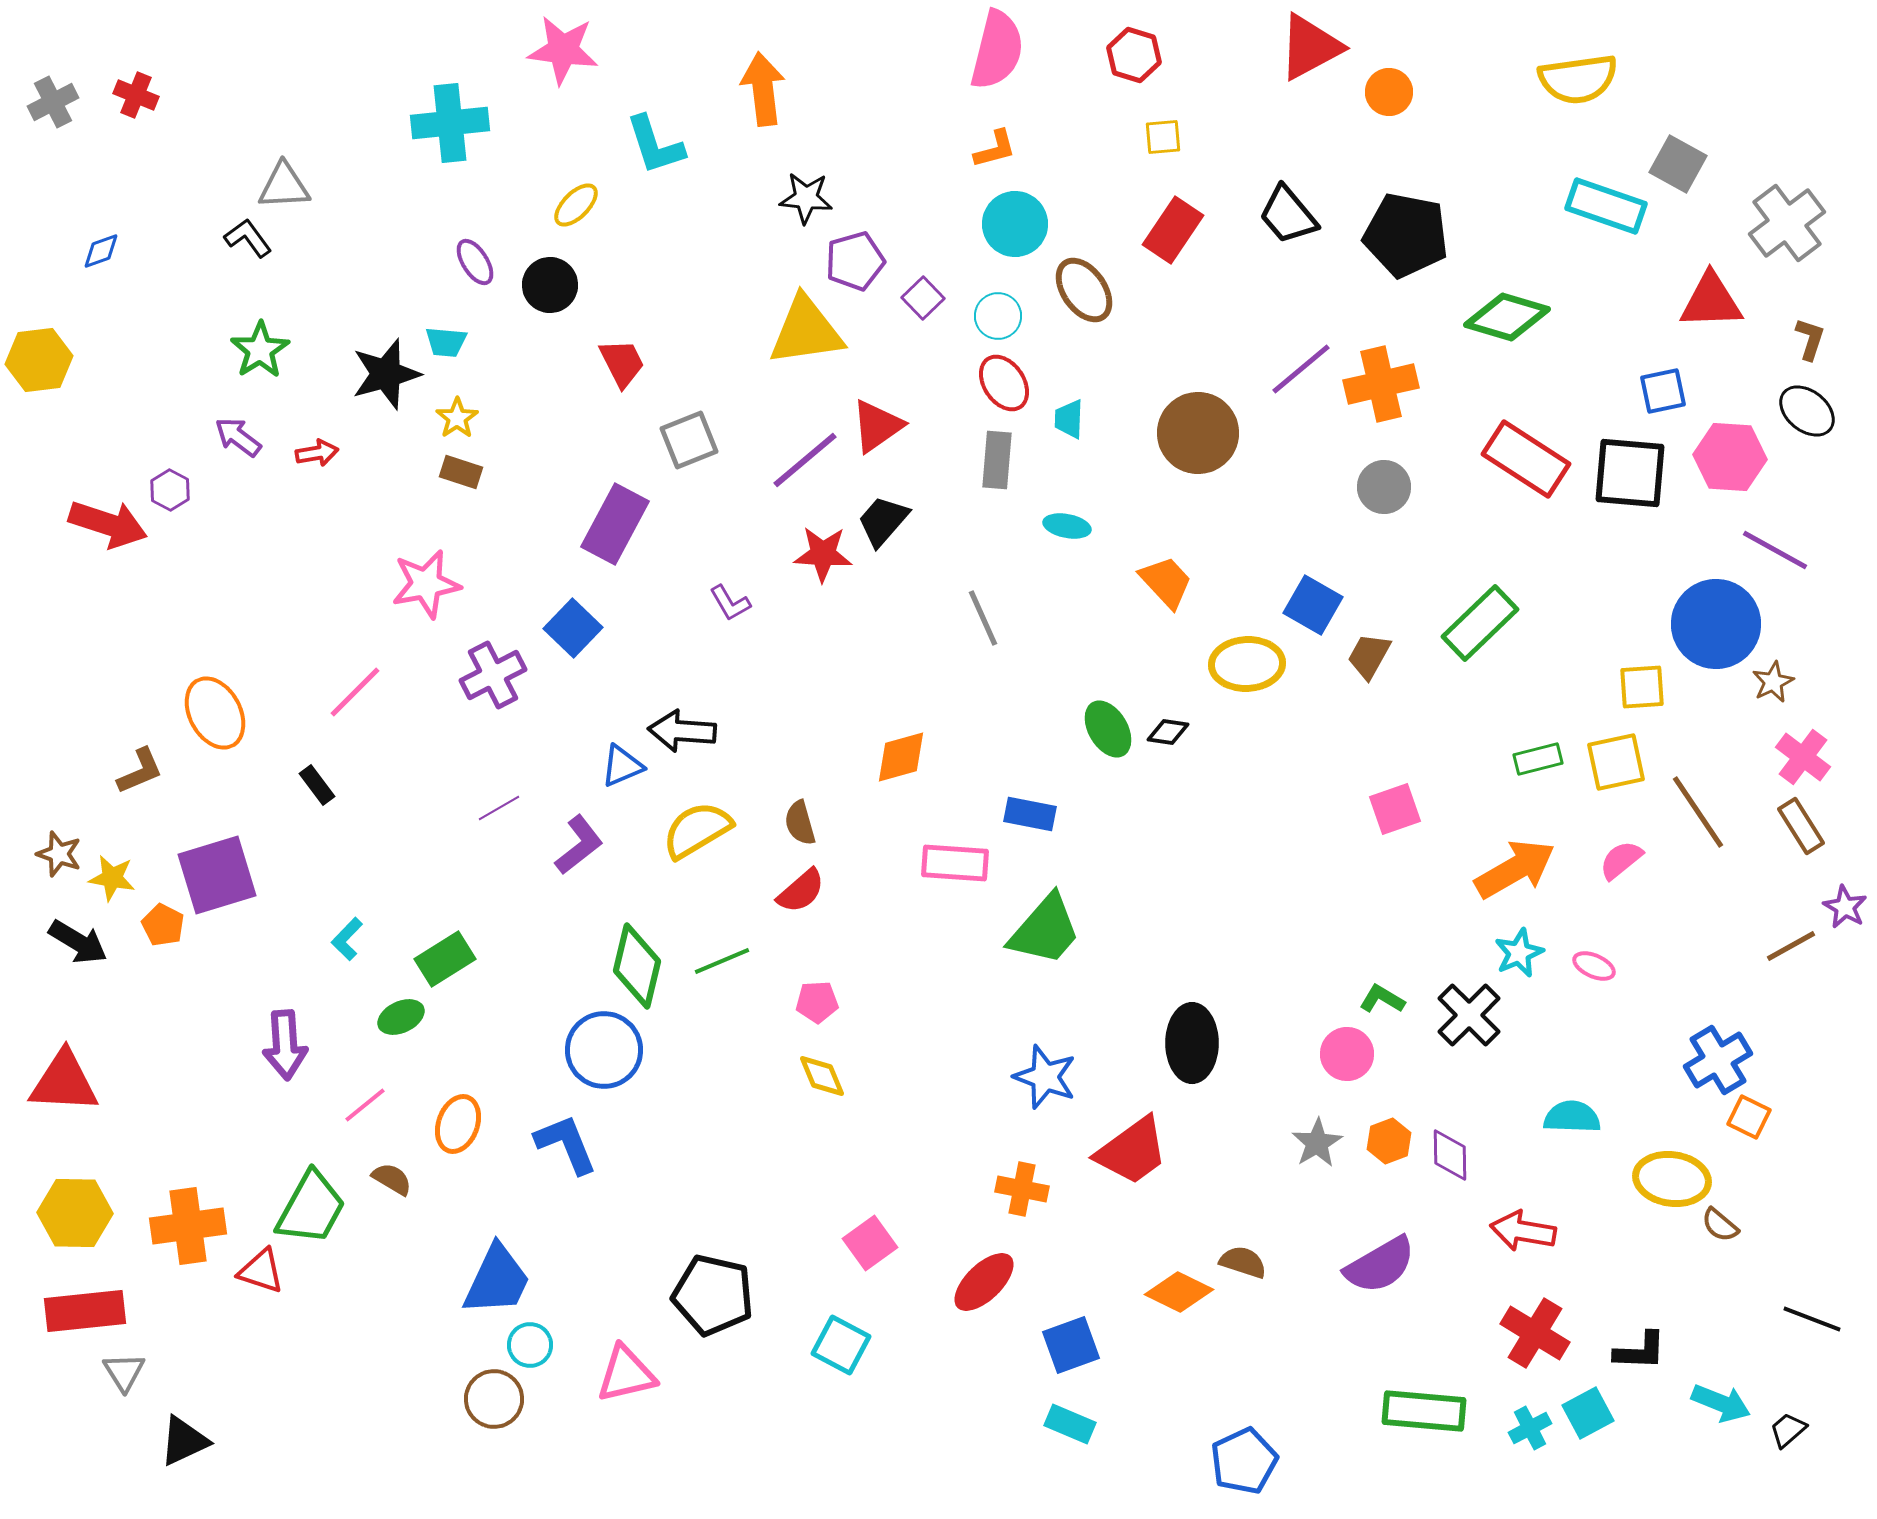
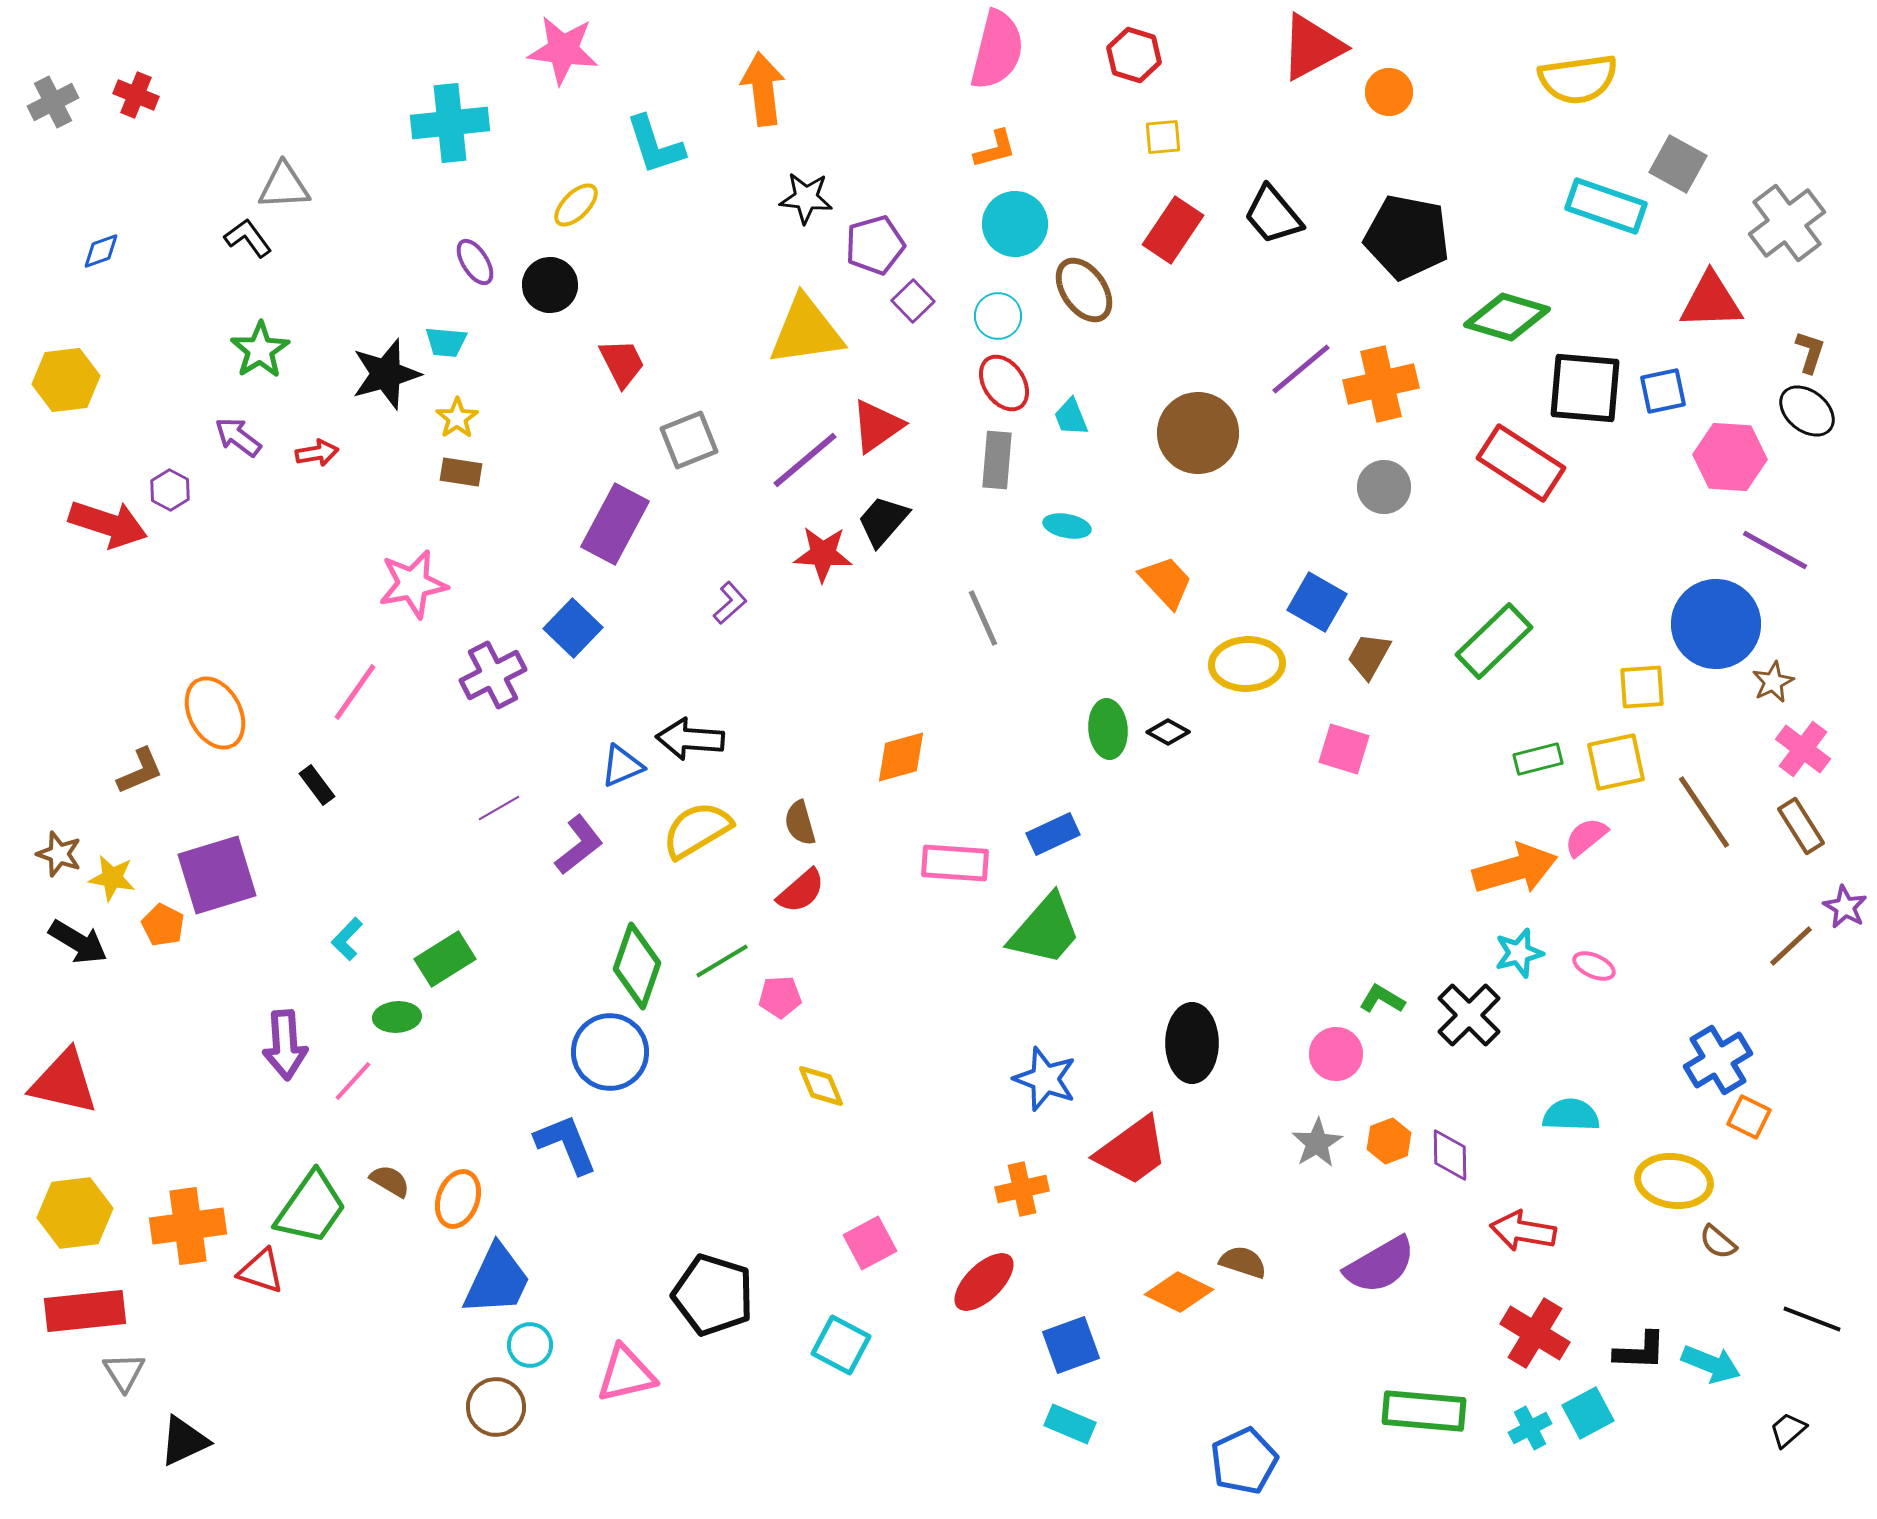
red triangle at (1310, 47): moved 2 px right
black trapezoid at (1288, 215): moved 15 px left
black pentagon at (1406, 235): moved 1 px right, 2 px down
purple pentagon at (855, 261): moved 20 px right, 16 px up
purple square at (923, 298): moved 10 px left, 3 px down
brown L-shape at (1810, 339): moved 13 px down
yellow hexagon at (39, 360): moved 27 px right, 20 px down
cyan trapezoid at (1069, 419): moved 2 px right, 2 px up; rotated 24 degrees counterclockwise
red rectangle at (1526, 459): moved 5 px left, 4 px down
brown rectangle at (461, 472): rotated 9 degrees counterclockwise
black square at (1630, 473): moved 45 px left, 85 px up
pink star at (426, 584): moved 13 px left
purple L-shape at (730, 603): rotated 102 degrees counterclockwise
blue square at (1313, 605): moved 4 px right, 3 px up
green rectangle at (1480, 623): moved 14 px right, 18 px down
pink line at (355, 692): rotated 10 degrees counterclockwise
green ellipse at (1108, 729): rotated 26 degrees clockwise
black arrow at (682, 731): moved 8 px right, 8 px down
black diamond at (1168, 732): rotated 21 degrees clockwise
pink cross at (1803, 757): moved 8 px up
pink square at (1395, 809): moved 51 px left, 60 px up; rotated 36 degrees clockwise
brown line at (1698, 812): moved 6 px right
blue rectangle at (1030, 814): moved 23 px right, 20 px down; rotated 36 degrees counterclockwise
pink semicircle at (1621, 860): moved 35 px left, 23 px up
orange arrow at (1515, 869): rotated 14 degrees clockwise
brown line at (1791, 946): rotated 14 degrees counterclockwise
cyan star at (1519, 953): rotated 9 degrees clockwise
green line at (722, 961): rotated 8 degrees counterclockwise
green diamond at (637, 966): rotated 6 degrees clockwise
pink pentagon at (817, 1002): moved 37 px left, 5 px up
green ellipse at (401, 1017): moved 4 px left; rotated 21 degrees clockwise
blue circle at (604, 1050): moved 6 px right, 2 px down
pink circle at (1347, 1054): moved 11 px left
yellow diamond at (822, 1076): moved 1 px left, 10 px down
blue star at (1045, 1077): moved 2 px down
red triangle at (64, 1082): rotated 10 degrees clockwise
pink line at (365, 1105): moved 12 px left, 24 px up; rotated 9 degrees counterclockwise
cyan semicircle at (1572, 1117): moved 1 px left, 2 px up
orange ellipse at (458, 1124): moved 75 px down
brown semicircle at (392, 1179): moved 2 px left, 2 px down
yellow ellipse at (1672, 1179): moved 2 px right, 2 px down
orange cross at (1022, 1189): rotated 24 degrees counterclockwise
green trapezoid at (311, 1208): rotated 6 degrees clockwise
yellow hexagon at (75, 1213): rotated 8 degrees counterclockwise
brown semicircle at (1720, 1225): moved 2 px left, 17 px down
pink square at (870, 1243): rotated 8 degrees clockwise
black pentagon at (713, 1295): rotated 4 degrees clockwise
brown circle at (494, 1399): moved 2 px right, 8 px down
cyan arrow at (1721, 1403): moved 10 px left, 39 px up
